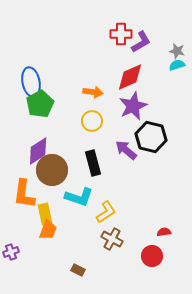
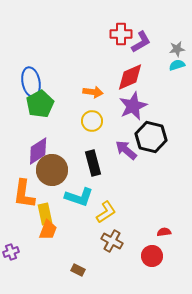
gray star: moved 2 px up; rotated 21 degrees counterclockwise
brown cross: moved 2 px down
